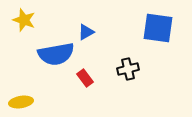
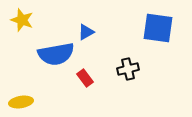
yellow star: moved 2 px left
